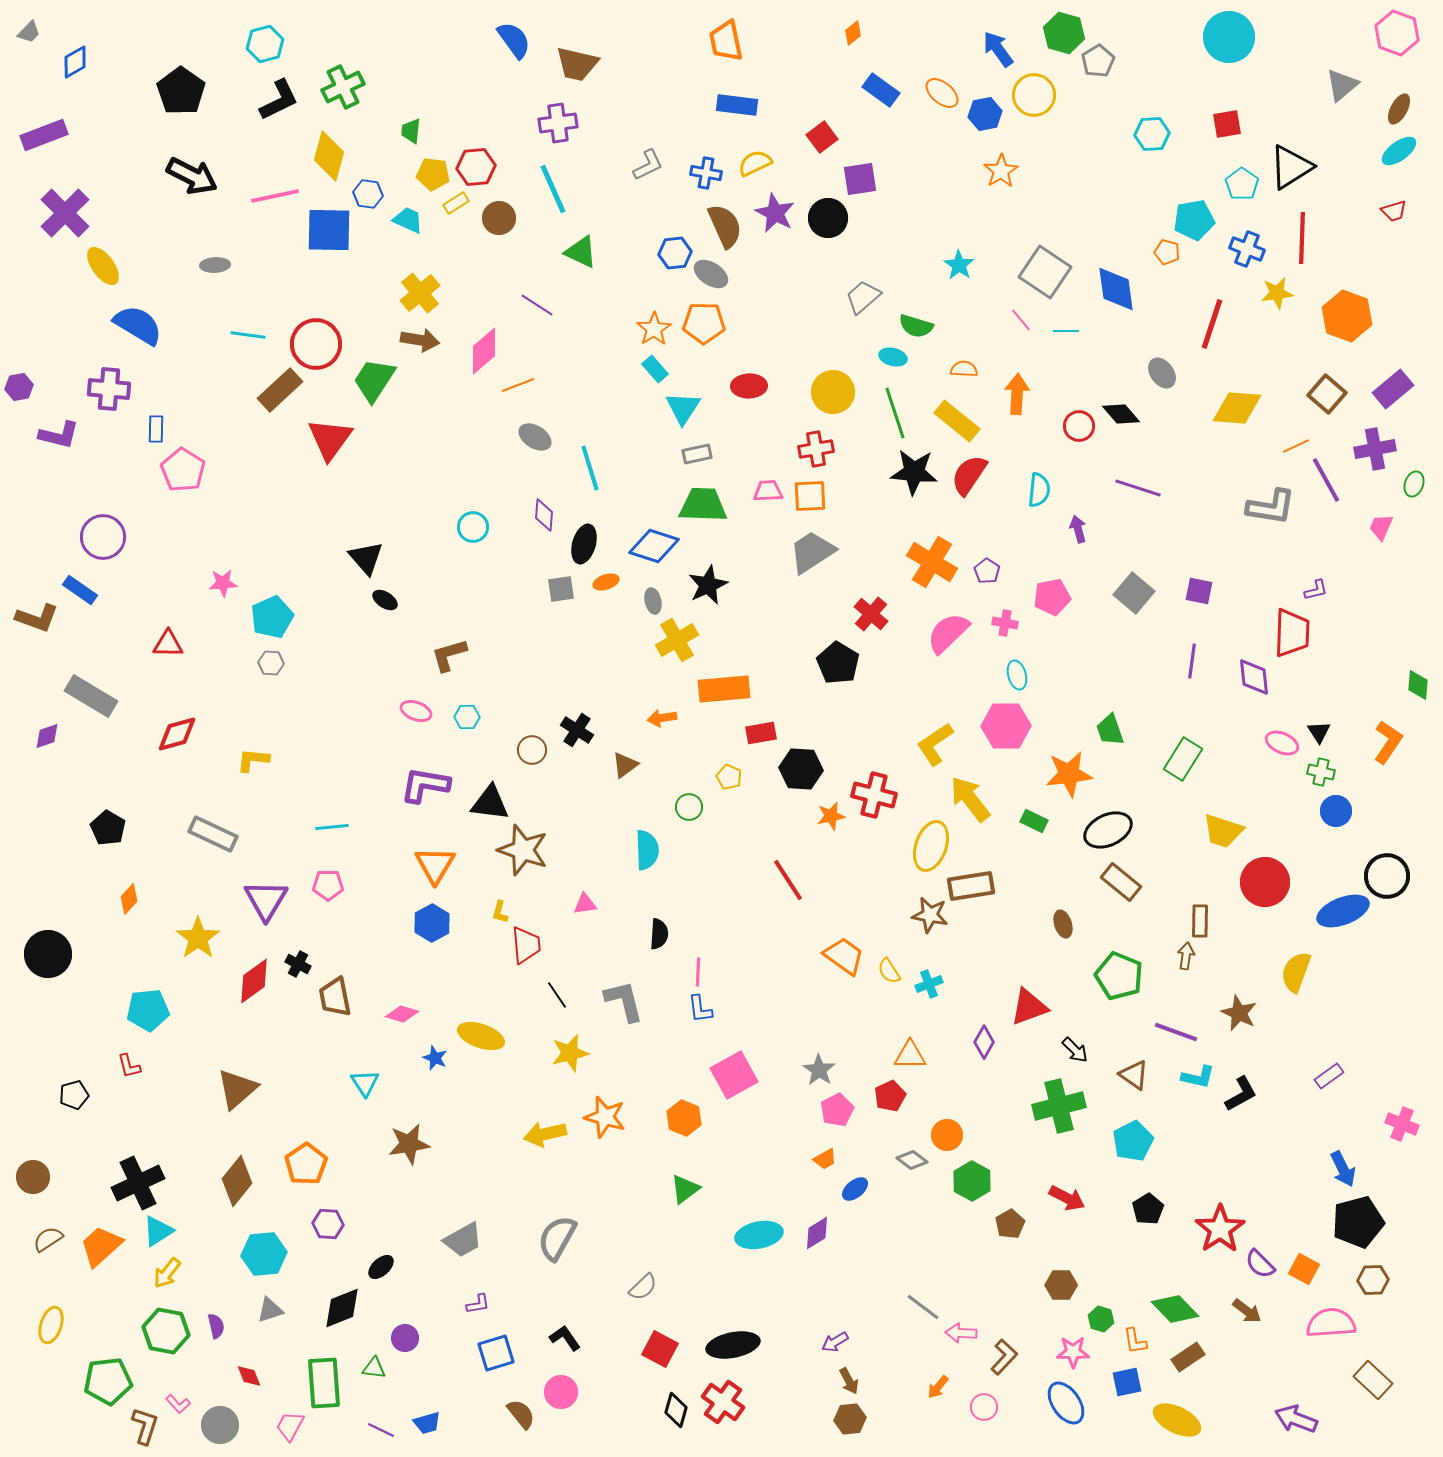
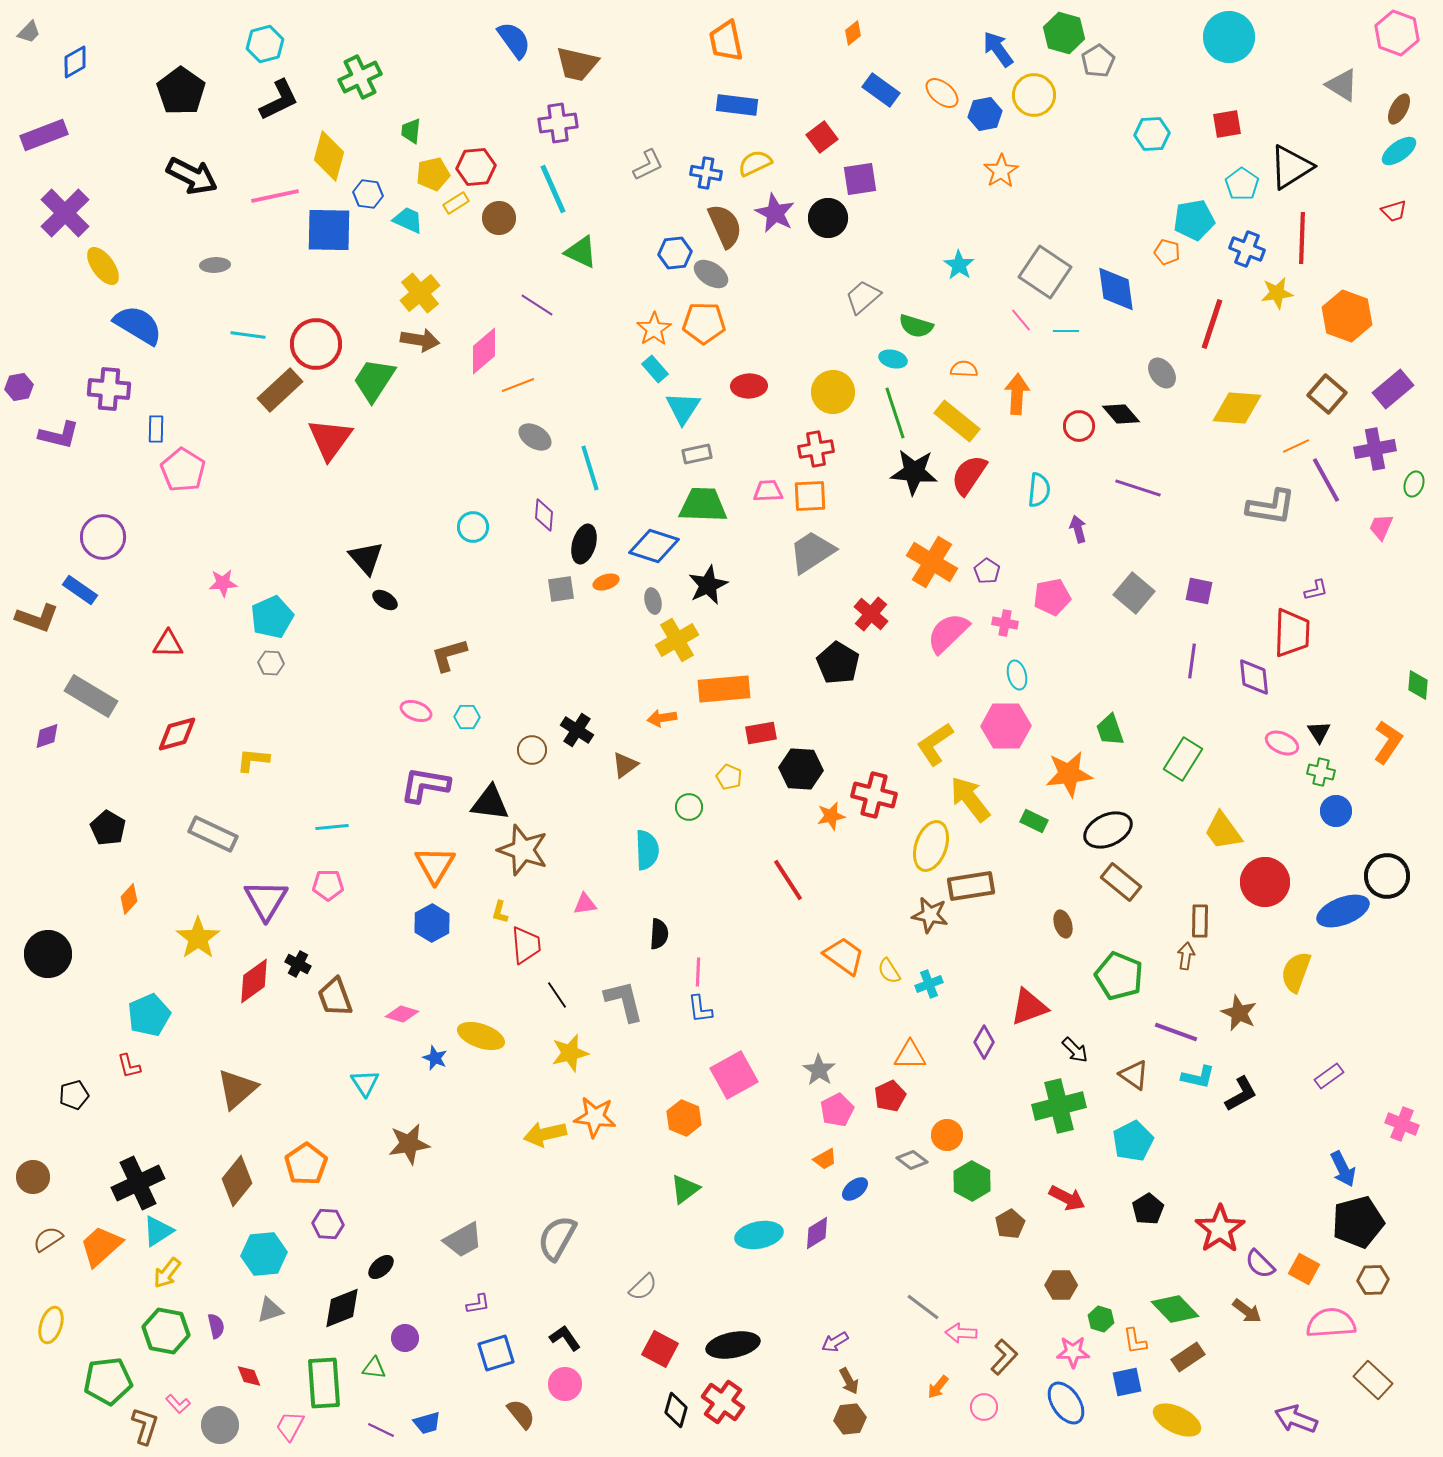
gray triangle at (1342, 85): rotated 48 degrees counterclockwise
green cross at (343, 87): moved 17 px right, 10 px up
yellow pentagon at (433, 174): rotated 20 degrees counterclockwise
cyan ellipse at (893, 357): moved 2 px down
yellow trapezoid at (1223, 831): rotated 36 degrees clockwise
brown trapezoid at (335, 997): rotated 9 degrees counterclockwise
cyan pentagon at (148, 1010): moved 1 px right, 5 px down; rotated 18 degrees counterclockwise
orange star at (605, 1117): moved 10 px left; rotated 9 degrees counterclockwise
pink circle at (561, 1392): moved 4 px right, 8 px up
